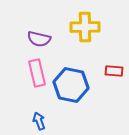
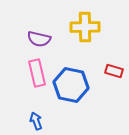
red rectangle: rotated 12 degrees clockwise
blue arrow: moved 3 px left
